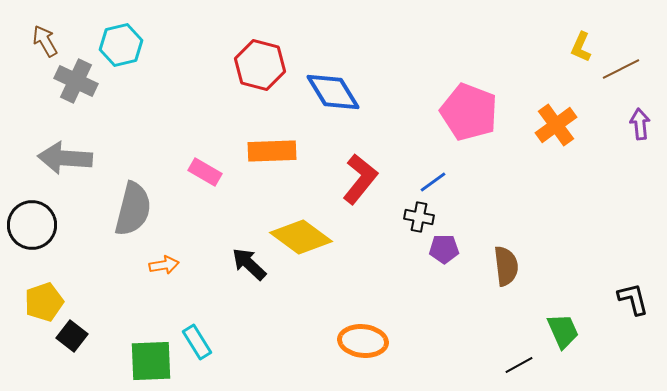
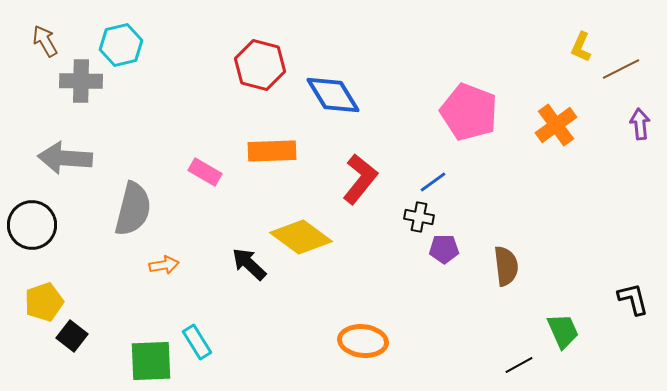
gray cross: moved 5 px right; rotated 24 degrees counterclockwise
blue diamond: moved 3 px down
